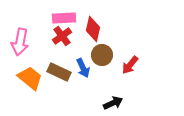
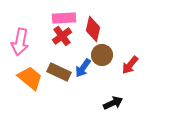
blue arrow: rotated 60 degrees clockwise
